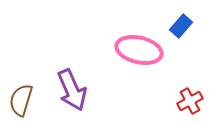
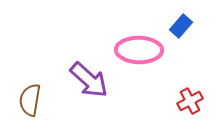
pink ellipse: rotated 12 degrees counterclockwise
purple arrow: moved 17 px right, 10 px up; rotated 24 degrees counterclockwise
brown semicircle: moved 9 px right; rotated 8 degrees counterclockwise
